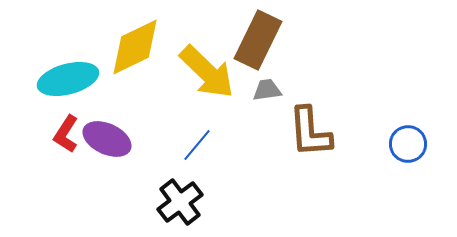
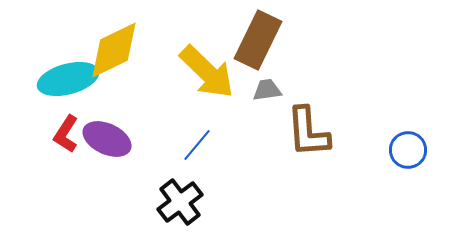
yellow diamond: moved 21 px left, 3 px down
brown L-shape: moved 2 px left
blue circle: moved 6 px down
